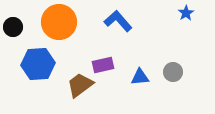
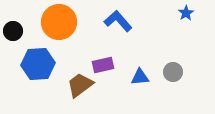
black circle: moved 4 px down
